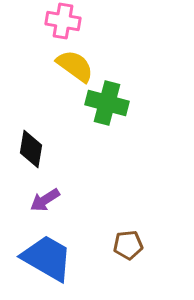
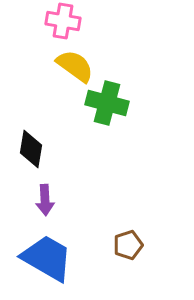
purple arrow: rotated 60 degrees counterclockwise
brown pentagon: rotated 12 degrees counterclockwise
